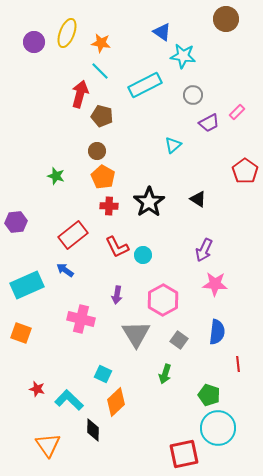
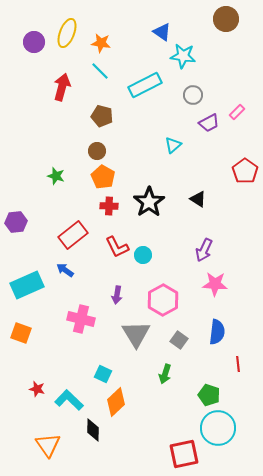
red arrow at (80, 94): moved 18 px left, 7 px up
